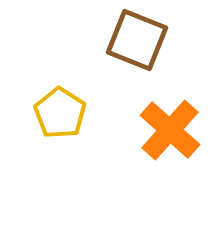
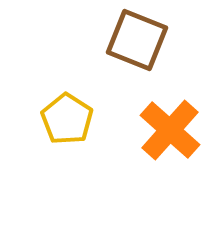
yellow pentagon: moved 7 px right, 6 px down
